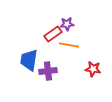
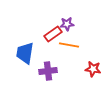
blue trapezoid: moved 4 px left, 7 px up
